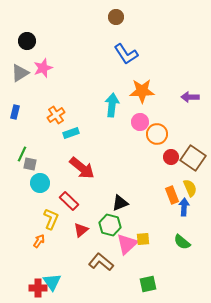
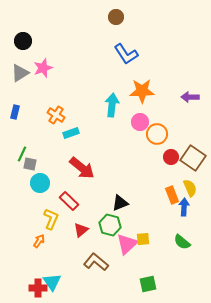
black circle: moved 4 px left
orange cross: rotated 24 degrees counterclockwise
brown L-shape: moved 5 px left
